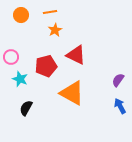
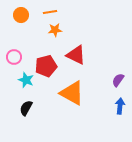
orange star: rotated 24 degrees clockwise
pink circle: moved 3 px right
cyan star: moved 6 px right, 1 px down
blue arrow: rotated 35 degrees clockwise
